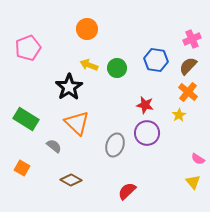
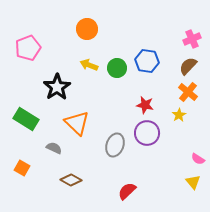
blue hexagon: moved 9 px left, 1 px down
black star: moved 12 px left
gray semicircle: moved 2 px down; rotated 14 degrees counterclockwise
